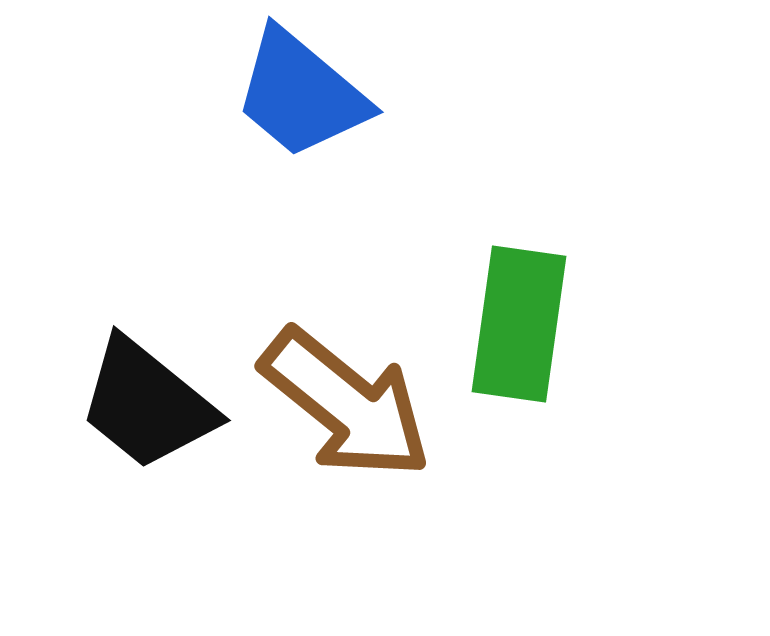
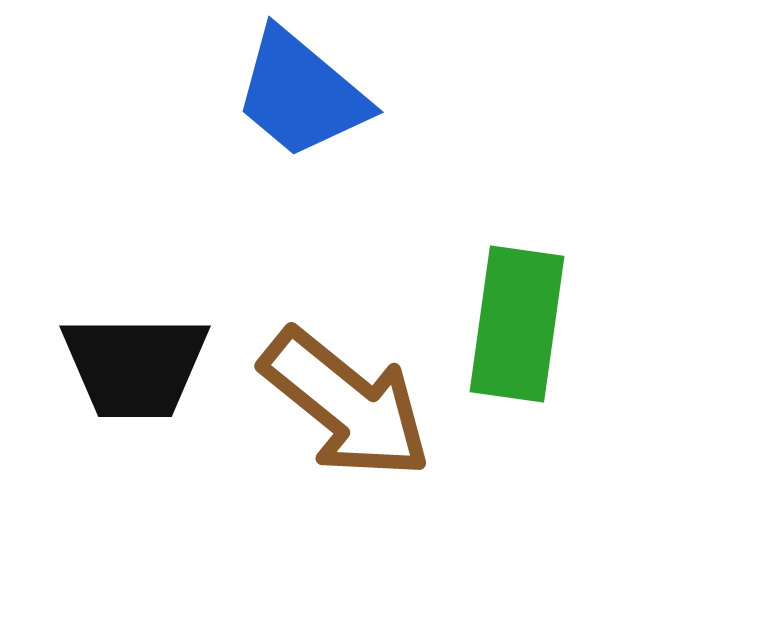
green rectangle: moved 2 px left
black trapezoid: moved 12 px left, 38 px up; rotated 39 degrees counterclockwise
